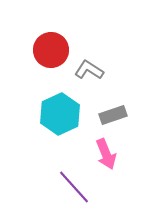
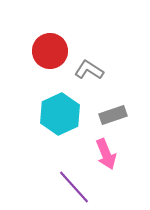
red circle: moved 1 px left, 1 px down
